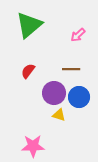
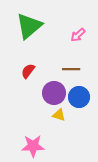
green triangle: moved 1 px down
